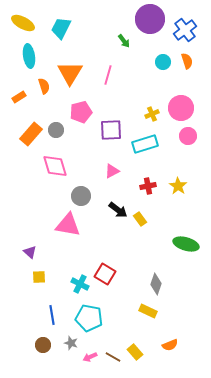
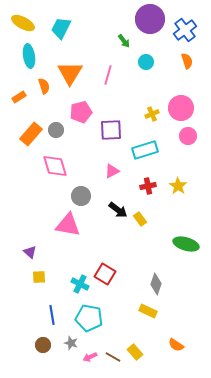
cyan circle at (163, 62): moved 17 px left
cyan rectangle at (145, 144): moved 6 px down
orange semicircle at (170, 345): moved 6 px right; rotated 56 degrees clockwise
